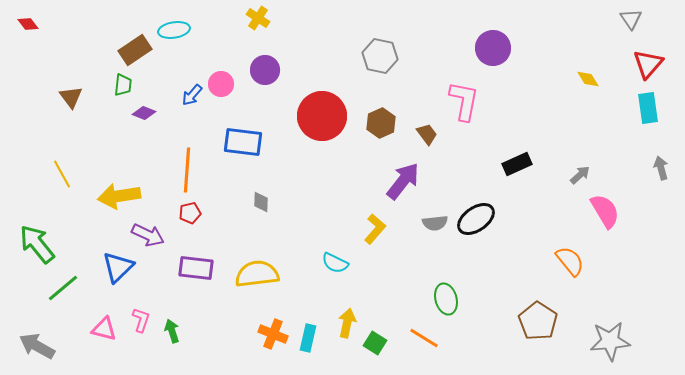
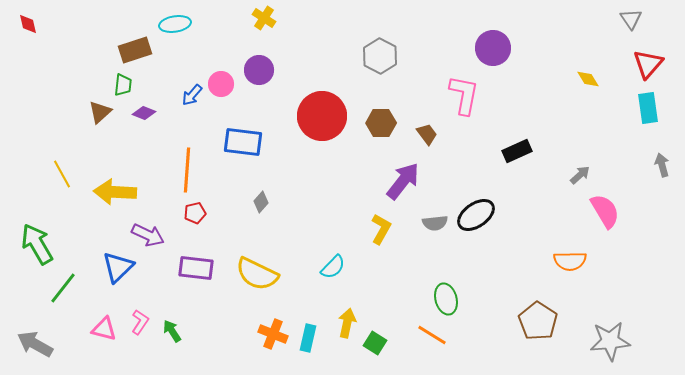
yellow cross at (258, 18): moved 6 px right
red diamond at (28, 24): rotated 25 degrees clockwise
cyan ellipse at (174, 30): moved 1 px right, 6 px up
brown rectangle at (135, 50): rotated 16 degrees clockwise
gray hexagon at (380, 56): rotated 16 degrees clockwise
purple circle at (265, 70): moved 6 px left
brown triangle at (71, 97): moved 29 px right, 15 px down; rotated 25 degrees clockwise
pink L-shape at (464, 101): moved 6 px up
brown hexagon at (381, 123): rotated 24 degrees clockwise
black rectangle at (517, 164): moved 13 px up
gray arrow at (661, 168): moved 1 px right, 3 px up
yellow arrow at (119, 196): moved 4 px left, 4 px up; rotated 12 degrees clockwise
gray diamond at (261, 202): rotated 40 degrees clockwise
red pentagon at (190, 213): moved 5 px right
black ellipse at (476, 219): moved 4 px up
yellow L-shape at (375, 229): moved 6 px right; rotated 12 degrees counterclockwise
green arrow at (37, 244): rotated 9 degrees clockwise
orange semicircle at (570, 261): rotated 128 degrees clockwise
cyan semicircle at (335, 263): moved 2 px left, 4 px down; rotated 72 degrees counterclockwise
yellow semicircle at (257, 274): rotated 147 degrees counterclockwise
green line at (63, 288): rotated 12 degrees counterclockwise
pink L-shape at (141, 320): moved 1 px left, 2 px down; rotated 15 degrees clockwise
green arrow at (172, 331): rotated 15 degrees counterclockwise
orange line at (424, 338): moved 8 px right, 3 px up
gray arrow at (37, 346): moved 2 px left, 2 px up
